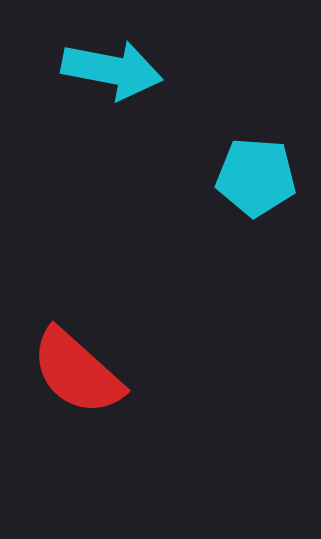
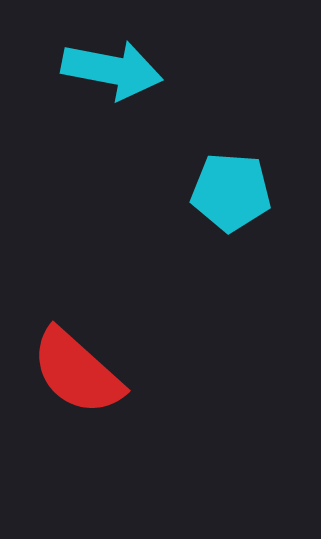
cyan pentagon: moved 25 px left, 15 px down
